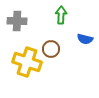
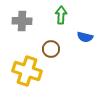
gray cross: moved 5 px right
blue semicircle: moved 2 px up
yellow cross: moved 9 px down
